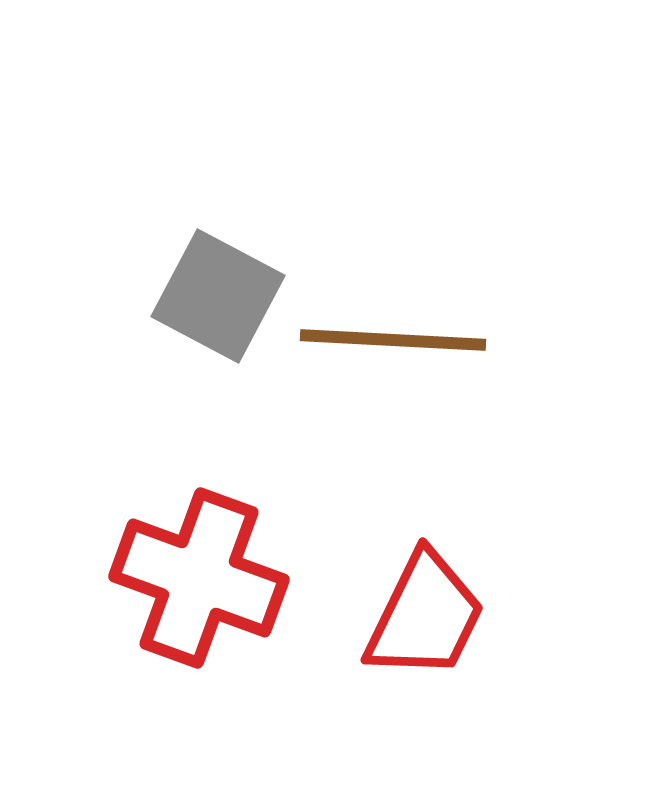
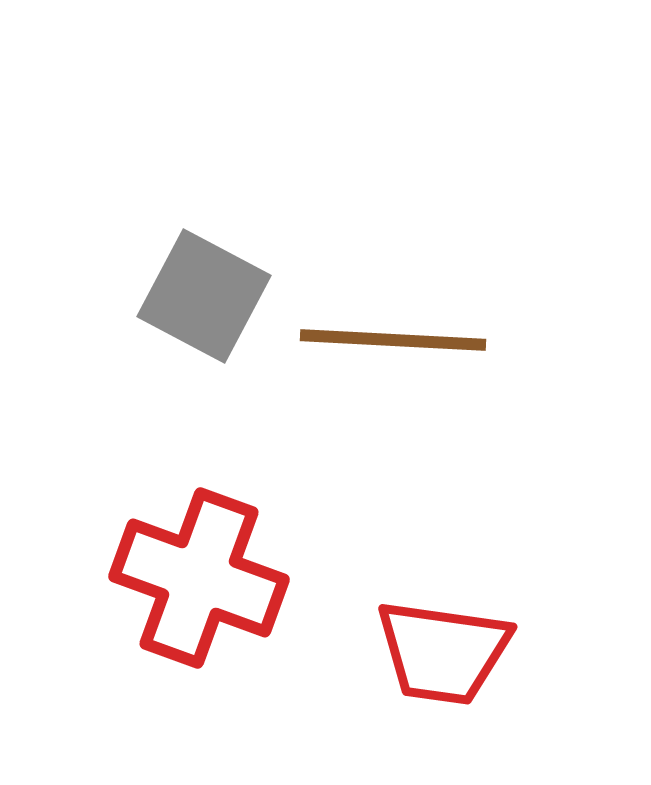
gray square: moved 14 px left
red trapezoid: moved 18 px right, 36 px down; rotated 72 degrees clockwise
